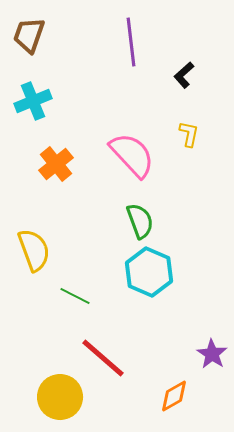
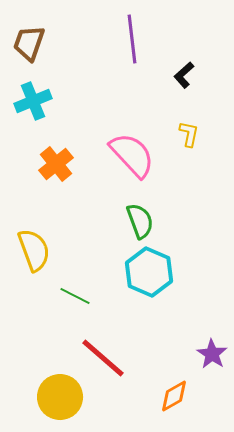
brown trapezoid: moved 8 px down
purple line: moved 1 px right, 3 px up
